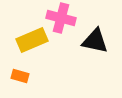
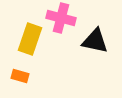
yellow rectangle: moved 2 px left, 1 px up; rotated 48 degrees counterclockwise
